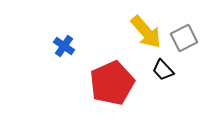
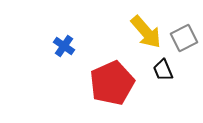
black trapezoid: rotated 20 degrees clockwise
